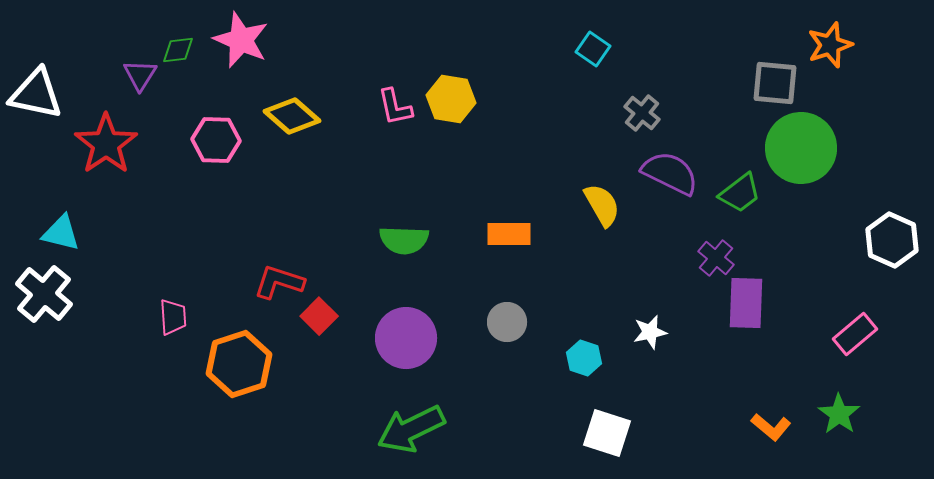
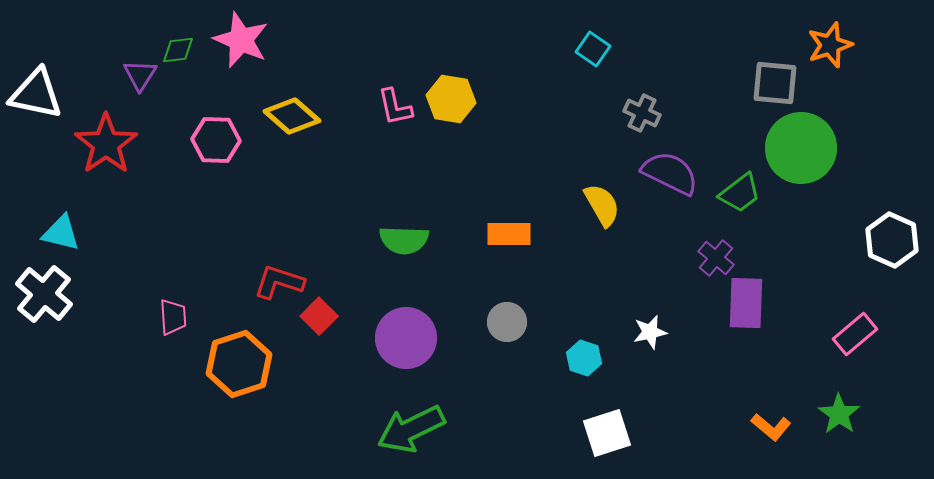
gray cross: rotated 15 degrees counterclockwise
white square: rotated 36 degrees counterclockwise
